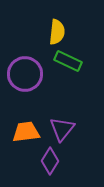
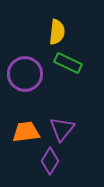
green rectangle: moved 2 px down
